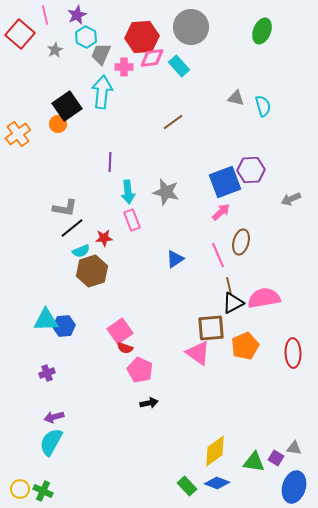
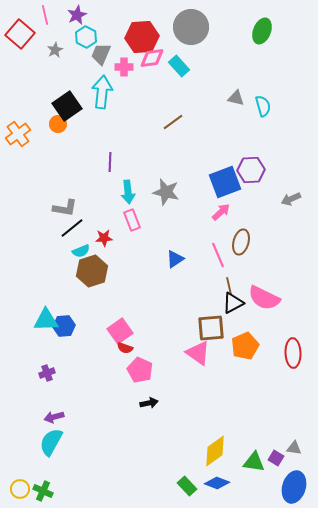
pink semicircle at (264, 298): rotated 144 degrees counterclockwise
